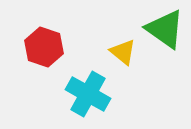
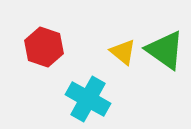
green triangle: moved 21 px down
cyan cross: moved 5 px down
